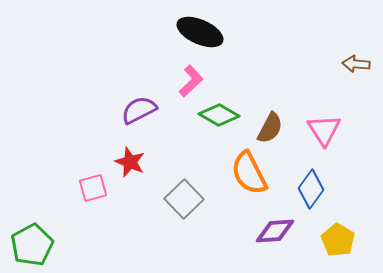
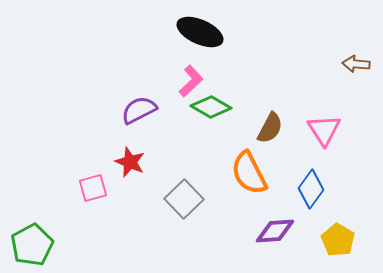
green diamond: moved 8 px left, 8 px up
